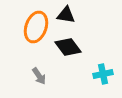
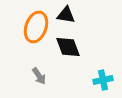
black diamond: rotated 16 degrees clockwise
cyan cross: moved 6 px down
